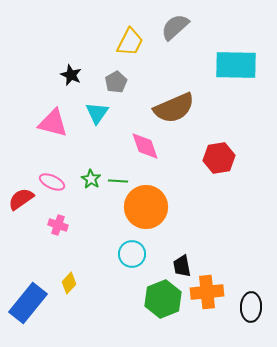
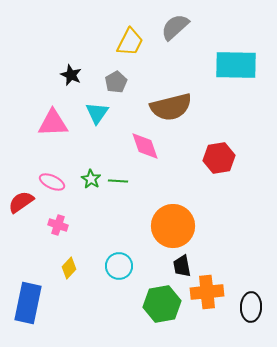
brown semicircle: moved 3 px left, 1 px up; rotated 9 degrees clockwise
pink triangle: rotated 16 degrees counterclockwise
red semicircle: moved 3 px down
orange circle: moved 27 px right, 19 px down
cyan circle: moved 13 px left, 12 px down
yellow diamond: moved 15 px up
green hexagon: moved 1 px left, 5 px down; rotated 12 degrees clockwise
blue rectangle: rotated 27 degrees counterclockwise
